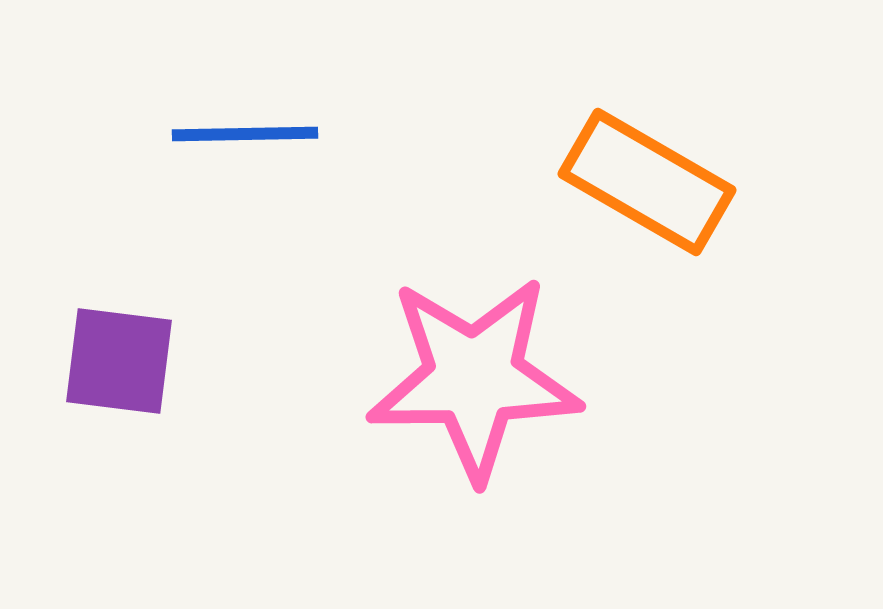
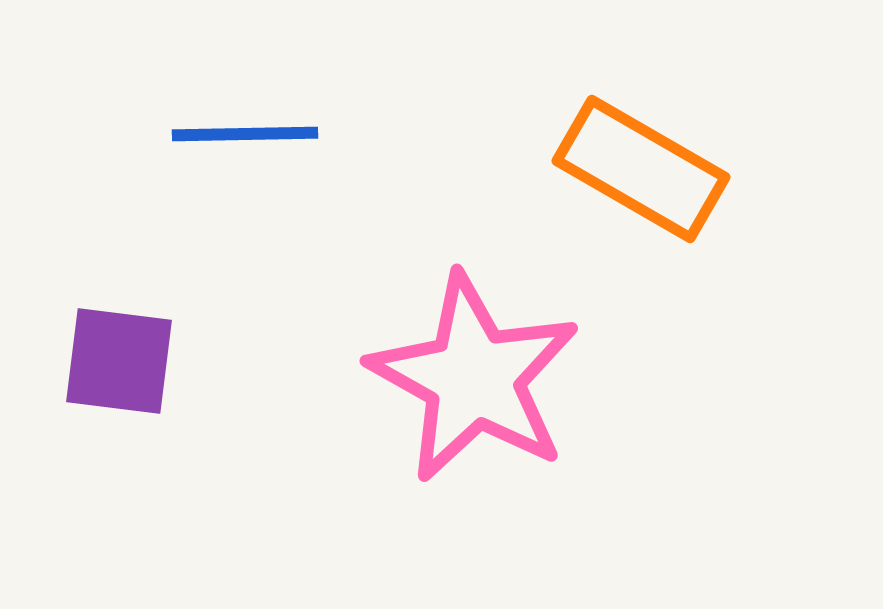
orange rectangle: moved 6 px left, 13 px up
pink star: rotated 30 degrees clockwise
